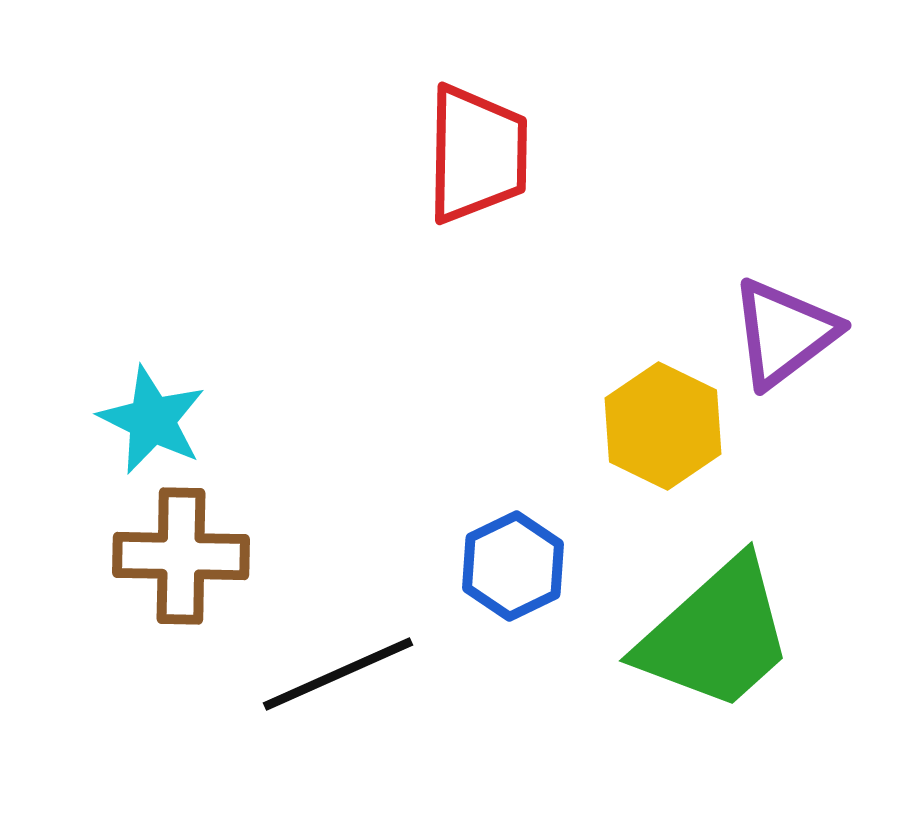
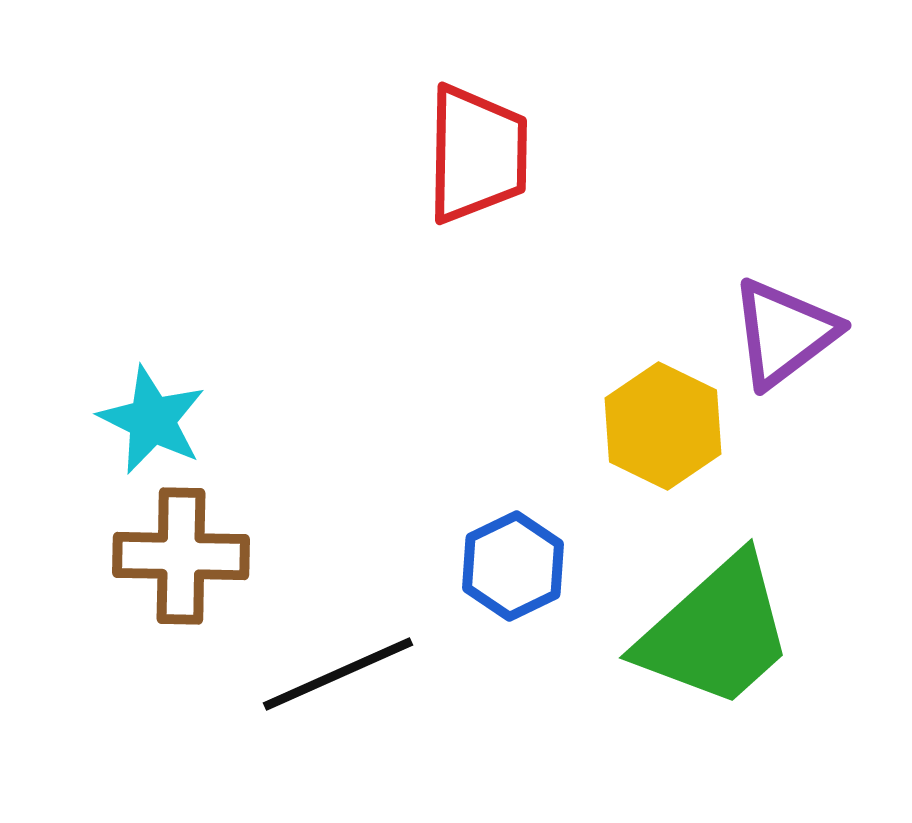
green trapezoid: moved 3 px up
